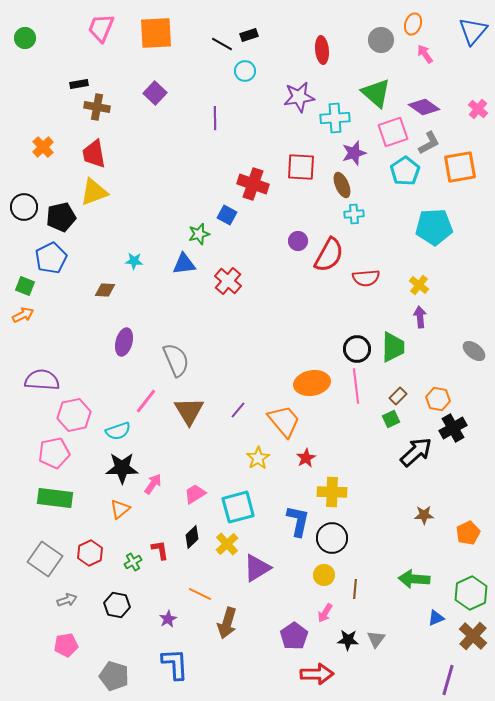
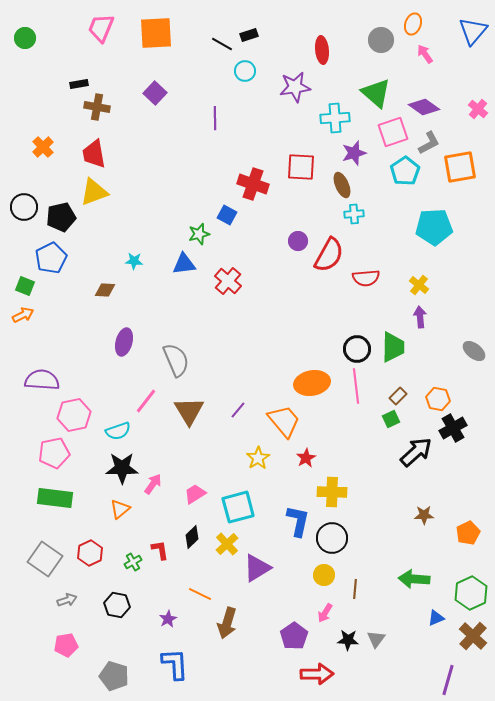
purple star at (299, 97): moved 4 px left, 10 px up
